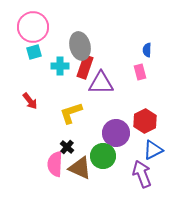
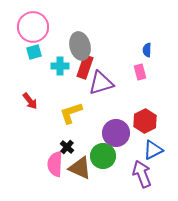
purple triangle: rotated 16 degrees counterclockwise
